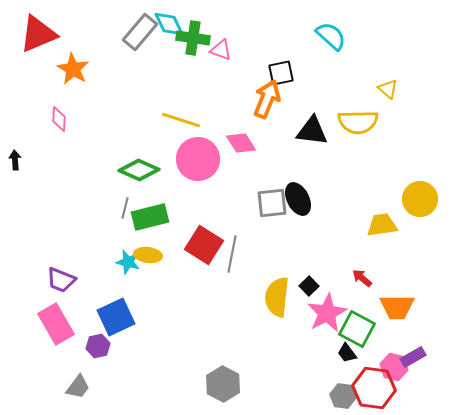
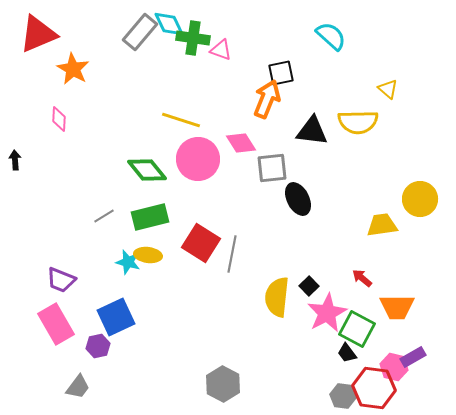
green diamond at (139, 170): moved 8 px right; rotated 27 degrees clockwise
gray square at (272, 203): moved 35 px up
gray line at (125, 208): moved 21 px left, 8 px down; rotated 45 degrees clockwise
red square at (204, 245): moved 3 px left, 2 px up
